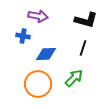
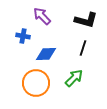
purple arrow: moved 4 px right; rotated 144 degrees counterclockwise
orange circle: moved 2 px left, 1 px up
